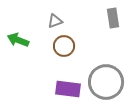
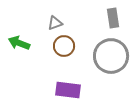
gray triangle: moved 2 px down
green arrow: moved 1 px right, 3 px down
gray circle: moved 5 px right, 26 px up
purple rectangle: moved 1 px down
